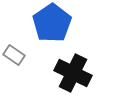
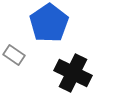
blue pentagon: moved 3 px left
